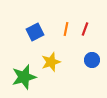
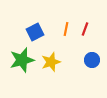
green star: moved 2 px left, 17 px up
